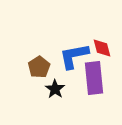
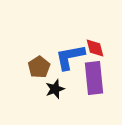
red diamond: moved 7 px left
blue L-shape: moved 4 px left, 1 px down
black star: rotated 18 degrees clockwise
